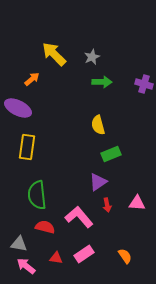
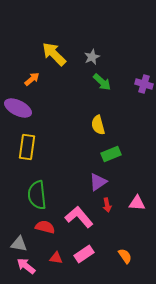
green arrow: rotated 42 degrees clockwise
